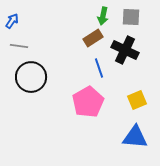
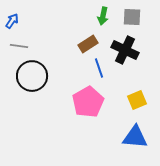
gray square: moved 1 px right
brown rectangle: moved 5 px left, 6 px down
black circle: moved 1 px right, 1 px up
